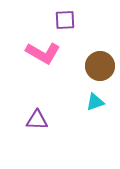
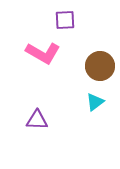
cyan triangle: rotated 18 degrees counterclockwise
